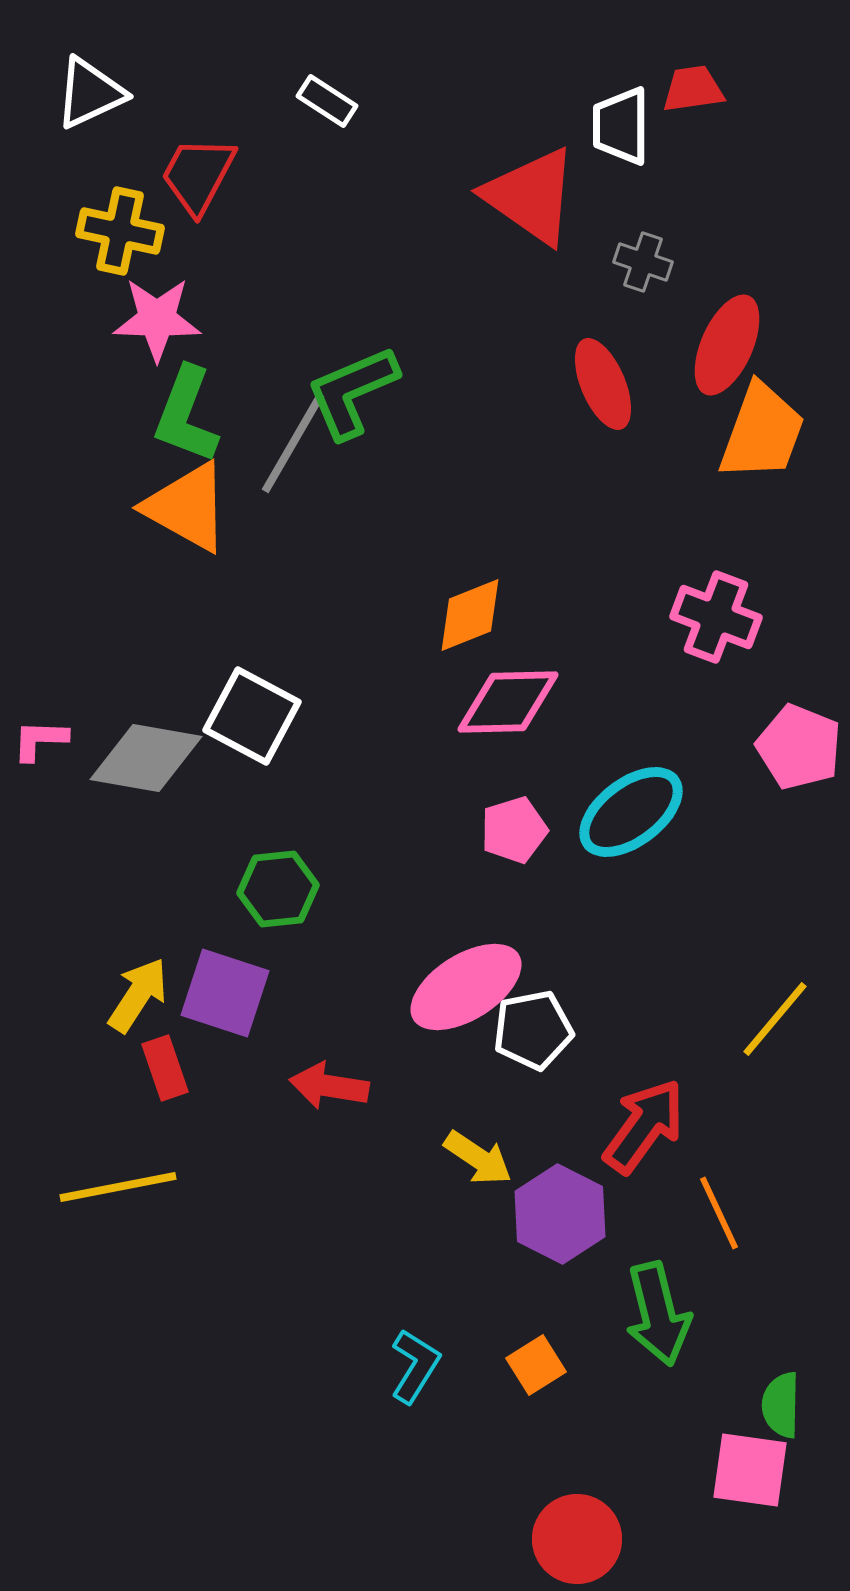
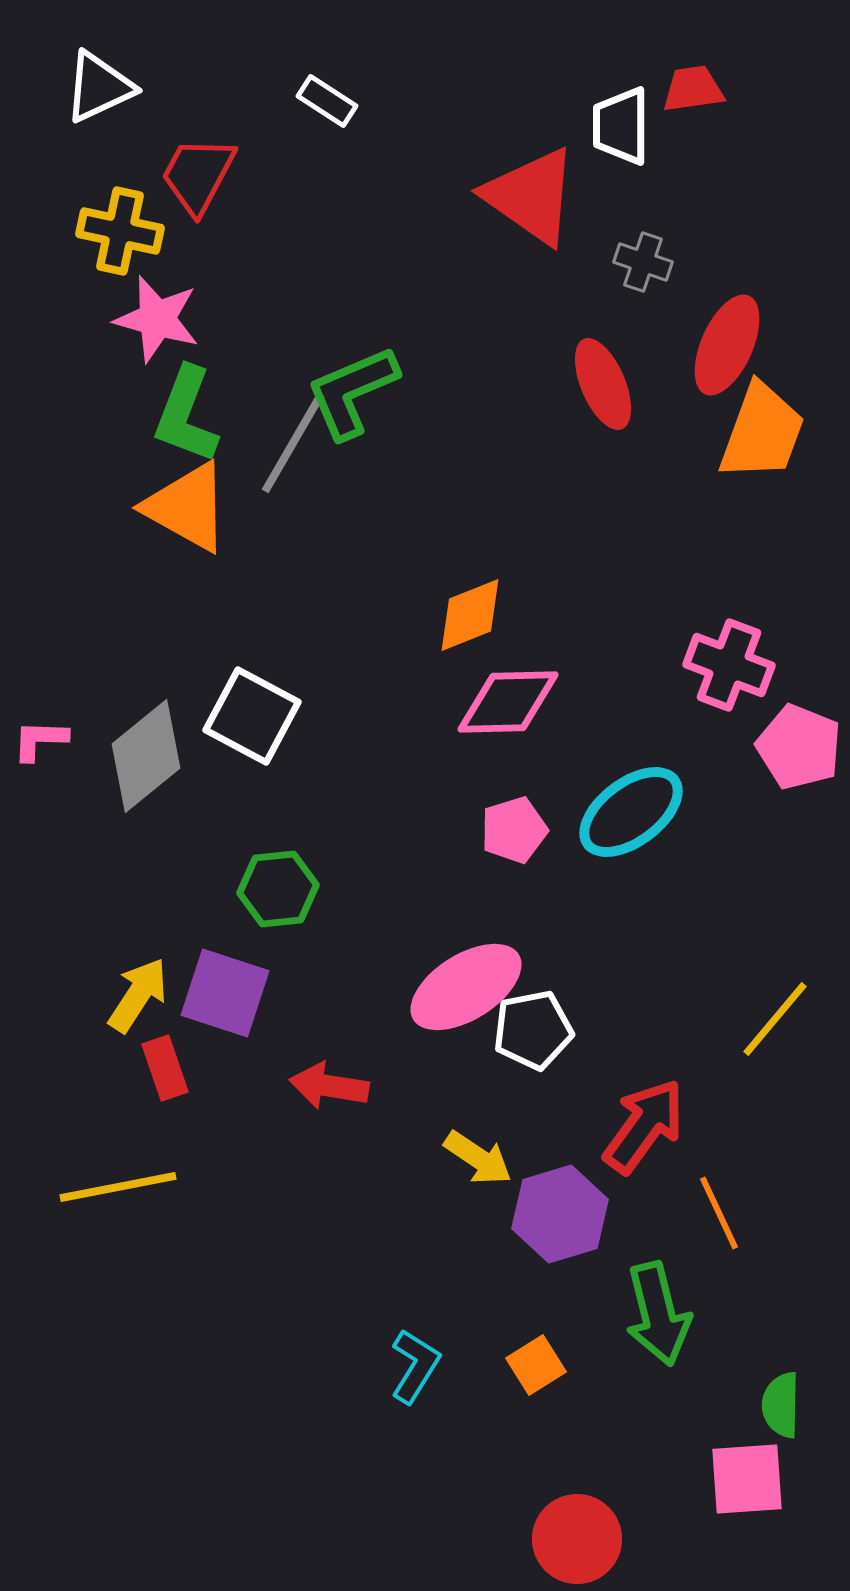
white triangle at (90, 93): moved 9 px right, 6 px up
pink star at (157, 319): rotated 14 degrees clockwise
pink cross at (716, 617): moved 13 px right, 48 px down
gray diamond at (146, 758): moved 2 px up; rotated 49 degrees counterclockwise
purple hexagon at (560, 1214): rotated 16 degrees clockwise
pink square at (750, 1470): moved 3 px left, 9 px down; rotated 12 degrees counterclockwise
